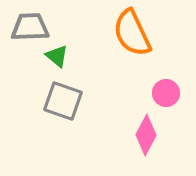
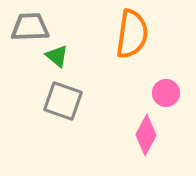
orange semicircle: moved 1 px down; rotated 147 degrees counterclockwise
